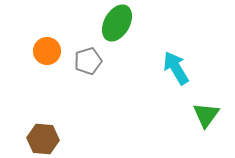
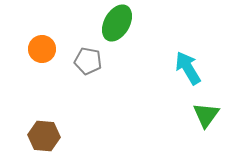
orange circle: moved 5 px left, 2 px up
gray pentagon: rotated 28 degrees clockwise
cyan arrow: moved 12 px right
brown hexagon: moved 1 px right, 3 px up
